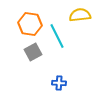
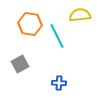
gray square: moved 13 px left, 12 px down
